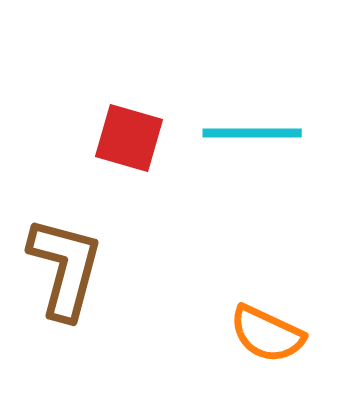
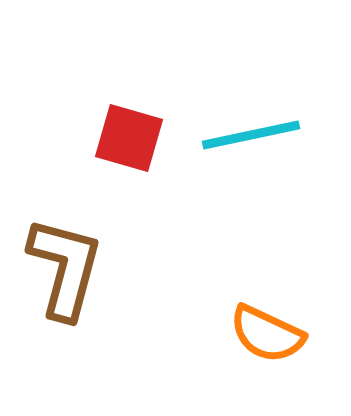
cyan line: moved 1 px left, 2 px down; rotated 12 degrees counterclockwise
